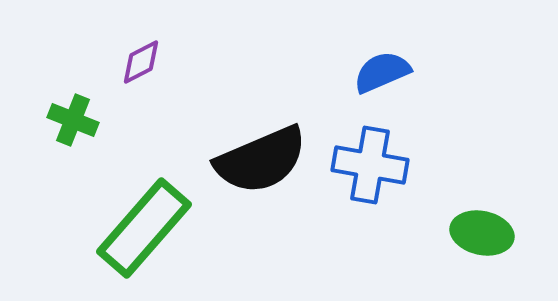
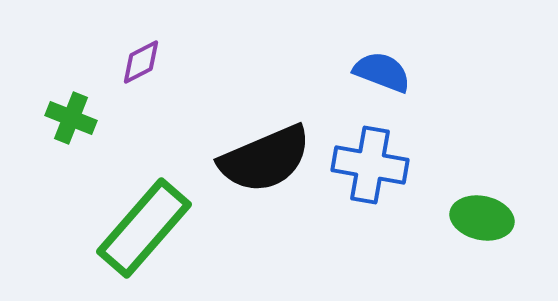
blue semicircle: rotated 44 degrees clockwise
green cross: moved 2 px left, 2 px up
black semicircle: moved 4 px right, 1 px up
green ellipse: moved 15 px up
